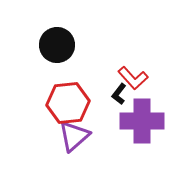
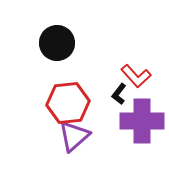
black circle: moved 2 px up
red L-shape: moved 3 px right, 2 px up
